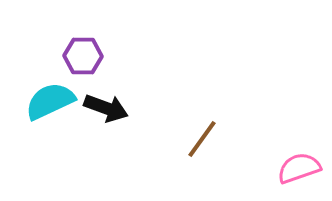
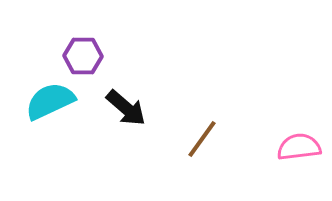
black arrow: moved 20 px right; rotated 21 degrees clockwise
pink semicircle: moved 21 px up; rotated 12 degrees clockwise
